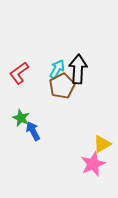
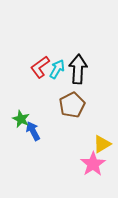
red L-shape: moved 21 px right, 6 px up
brown pentagon: moved 10 px right, 19 px down
green star: moved 1 px down
pink star: rotated 10 degrees counterclockwise
